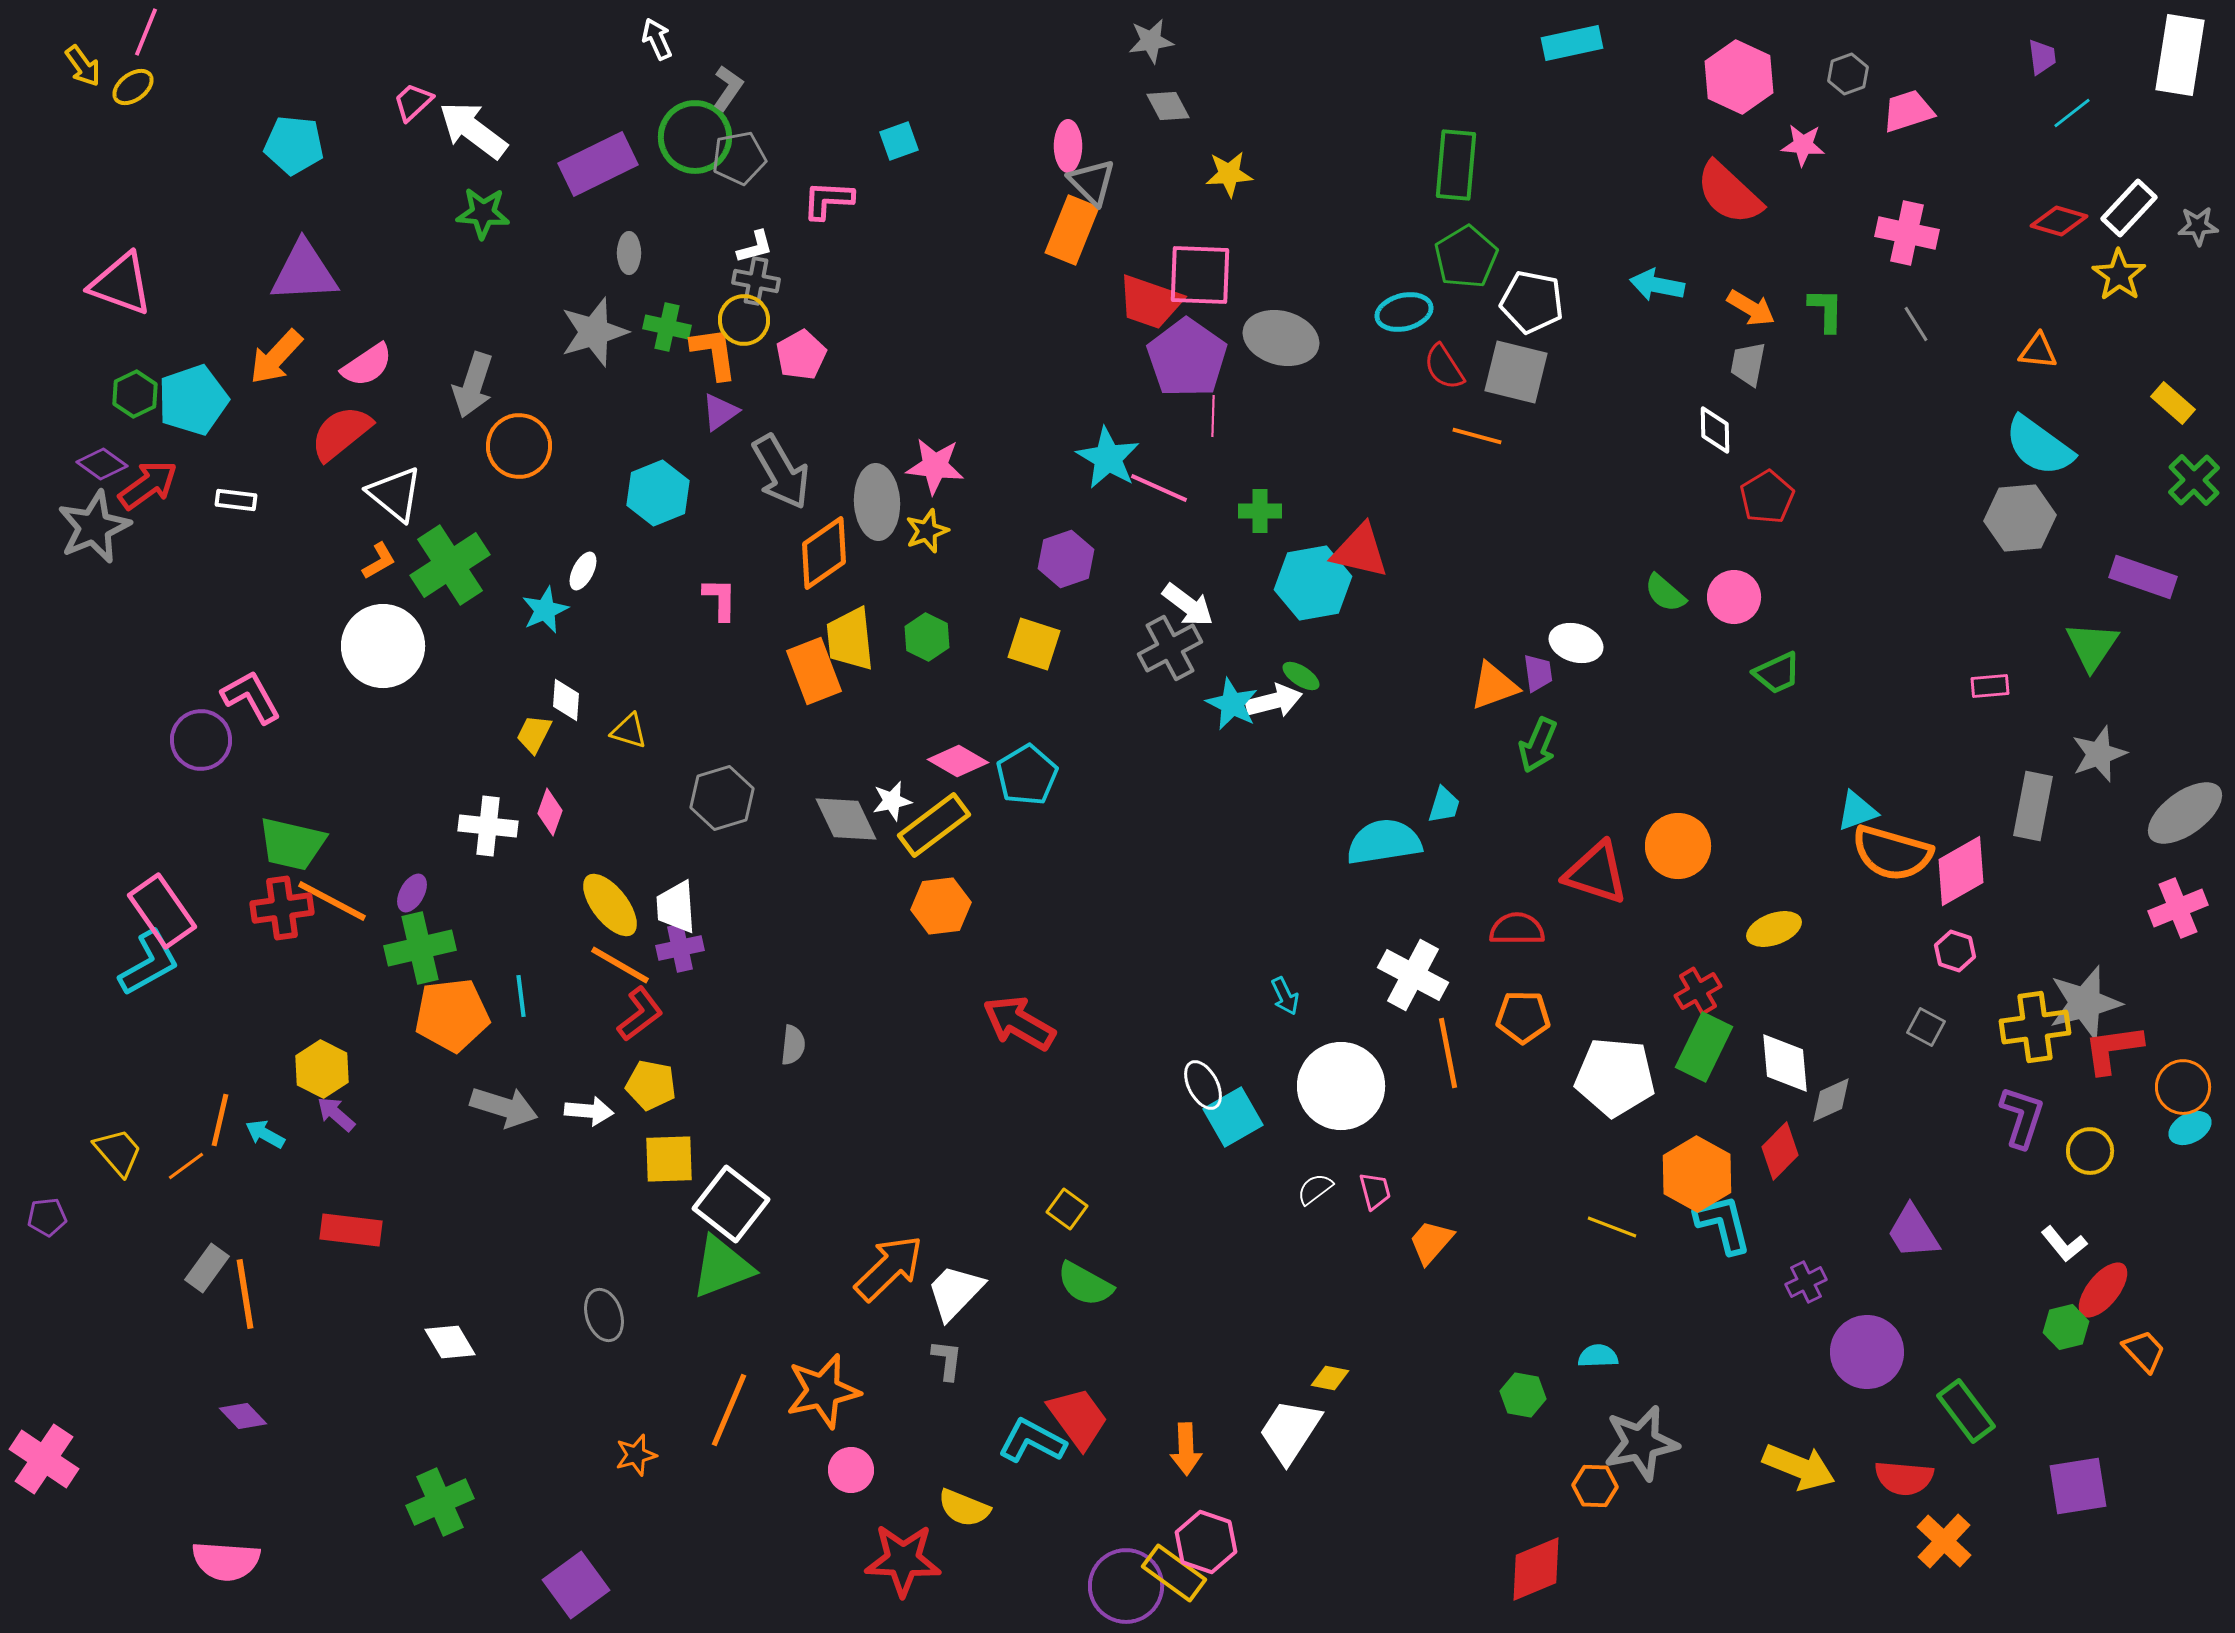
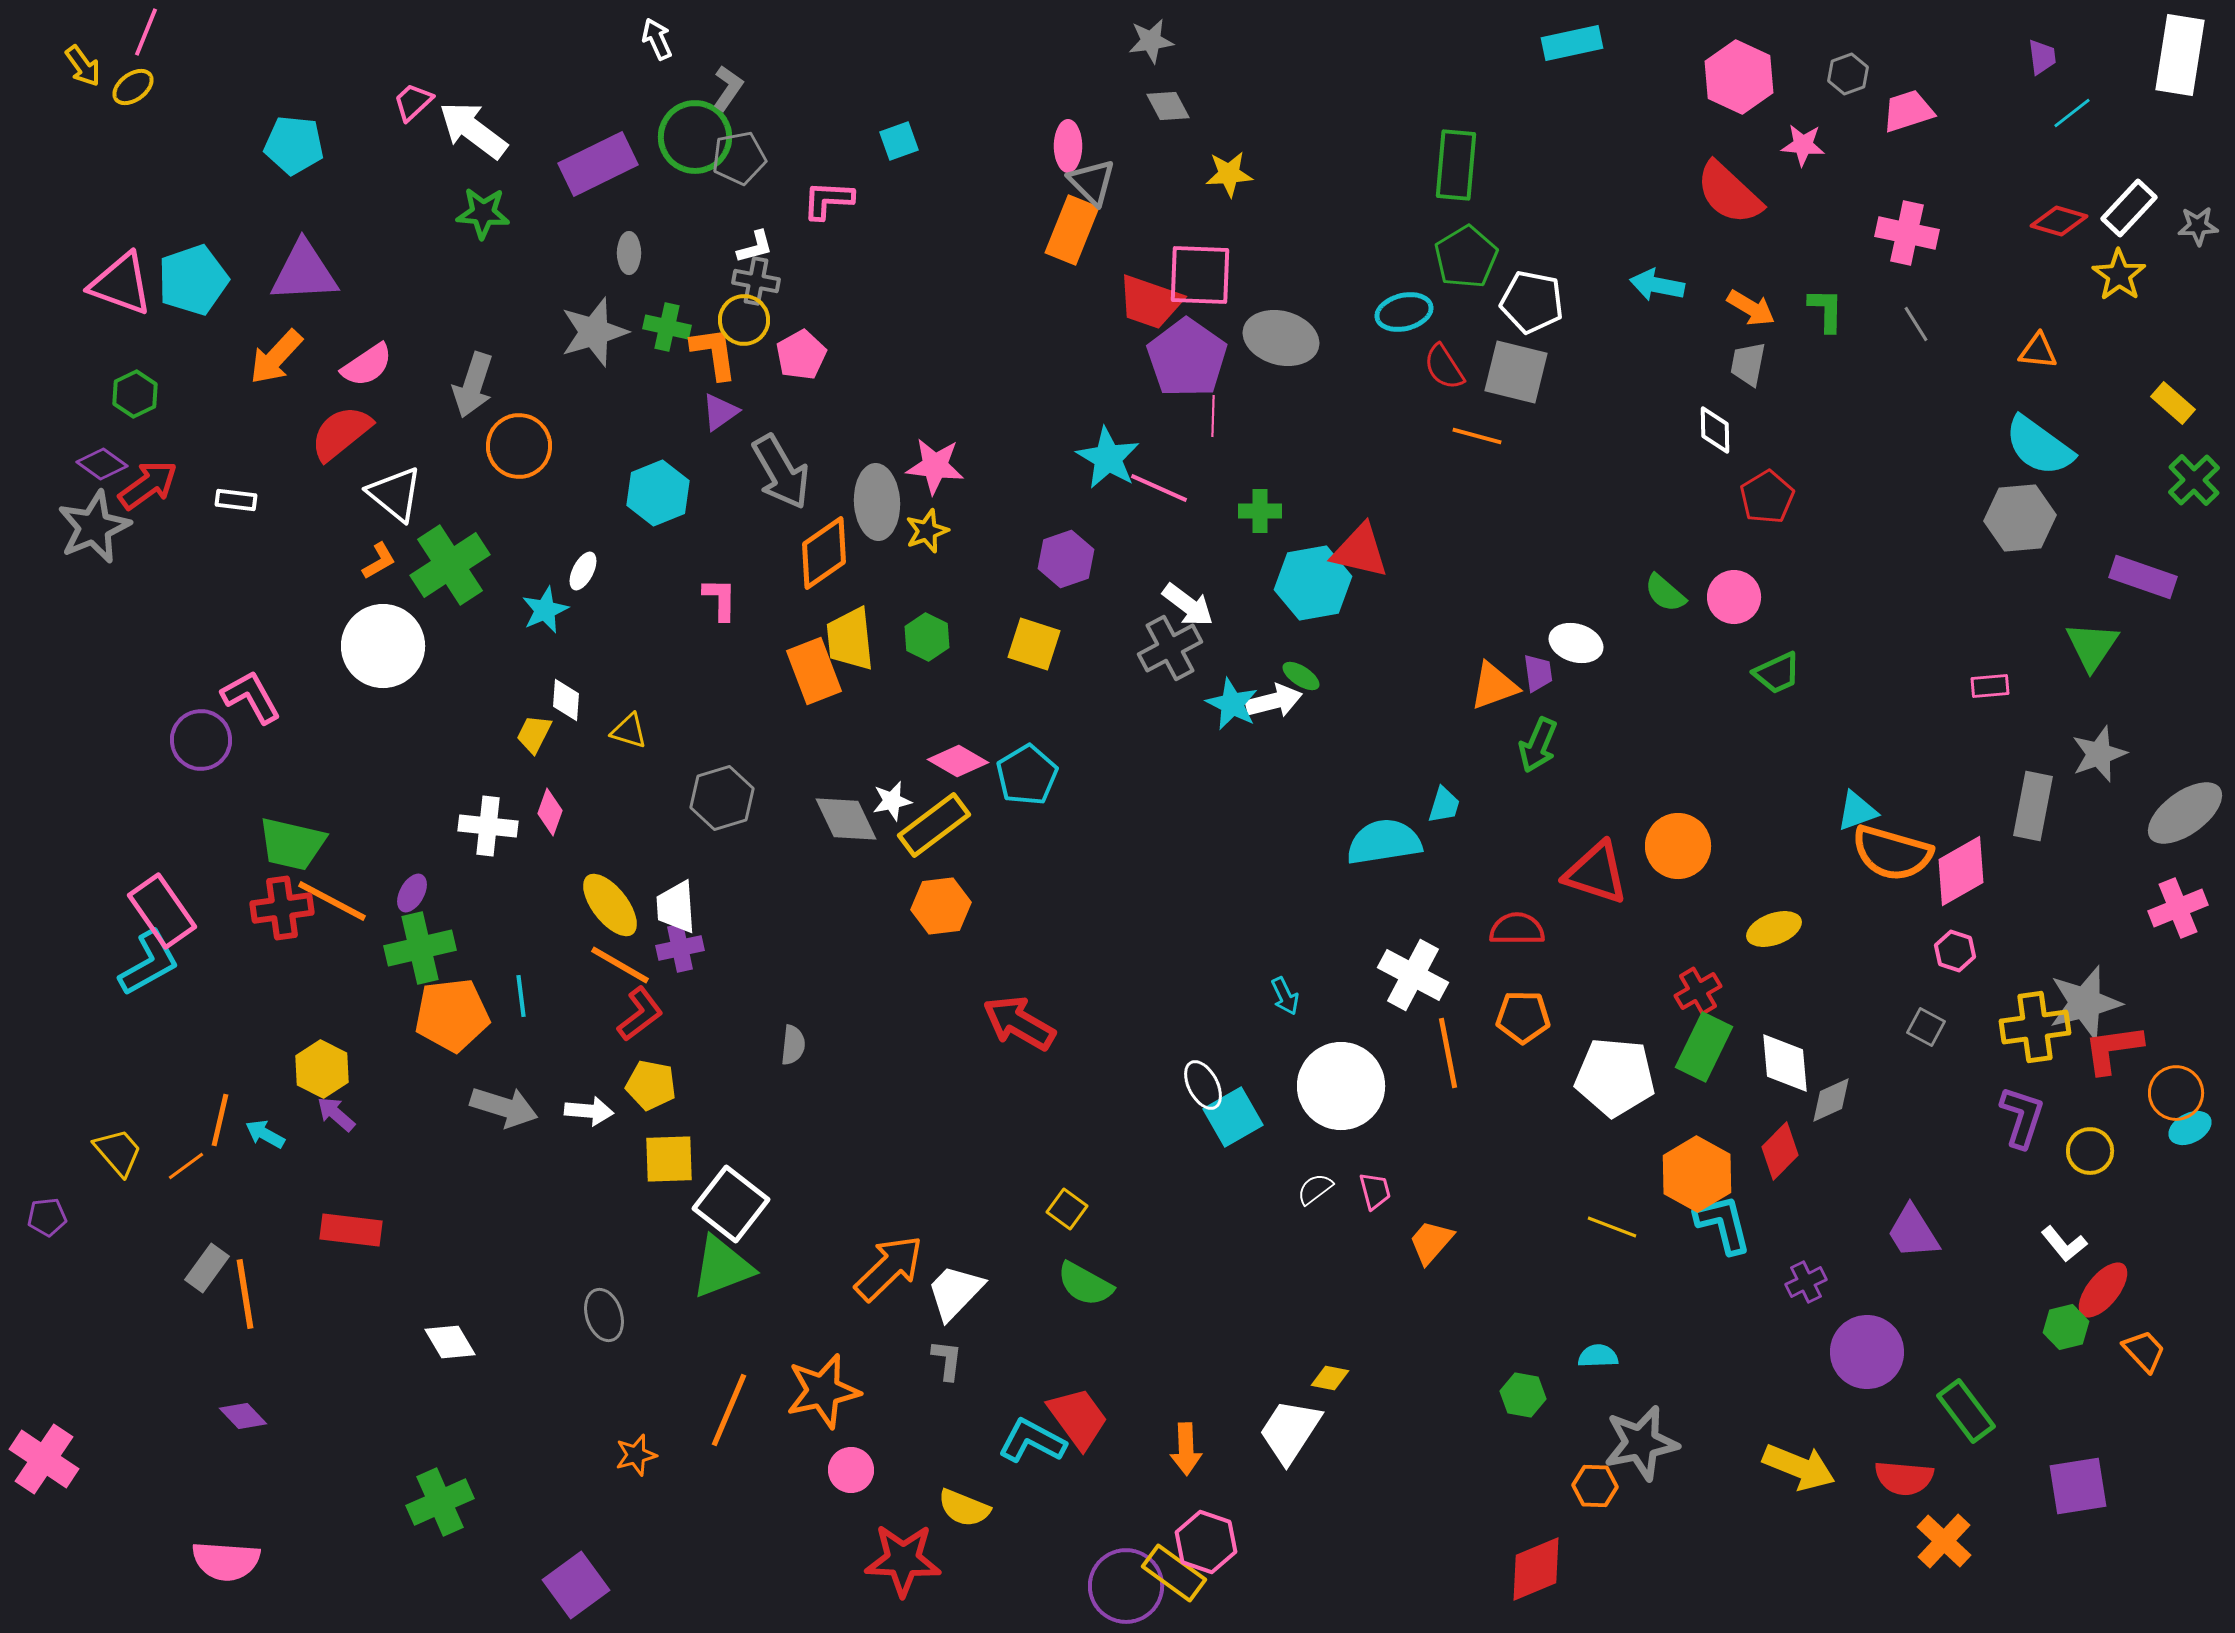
cyan pentagon at (193, 400): moved 120 px up
orange circle at (2183, 1087): moved 7 px left, 6 px down
